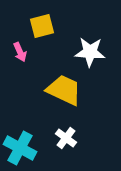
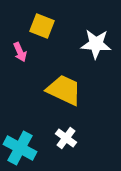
yellow square: rotated 35 degrees clockwise
white star: moved 6 px right, 8 px up
